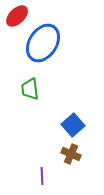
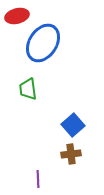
red ellipse: rotated 30 degrees clockwise
green trapezoid: moved 2 px left
brown cross: rotated 30 degrees counterclockwise
purple line: moved 4 px left, 3 px down
